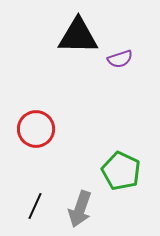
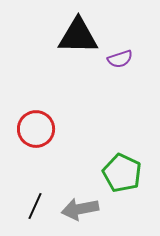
green pentagon: moved 1 px right, 2 px down
gray arrow: rotated 60 degrees clockwise
